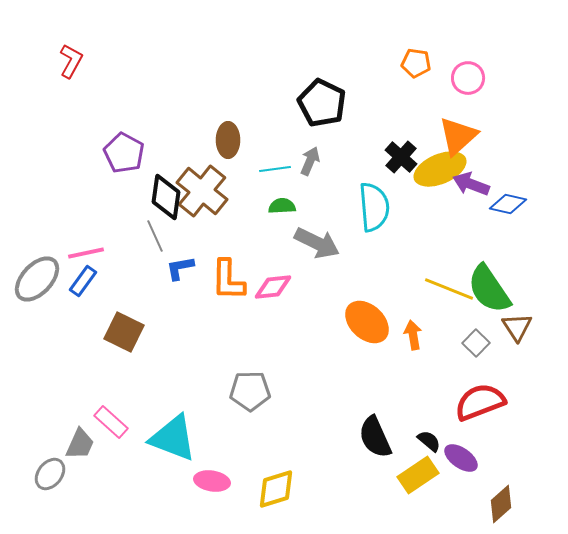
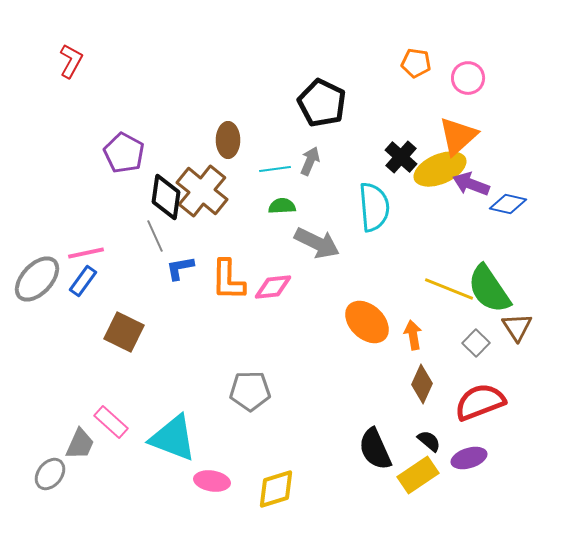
black semicircle at (375, 437): moved 12 px down
purple ellipse at (461, 458): moved 8 px right; rotated 52 degrees counterclockwise
brown diamond at (501, 504): moved 79 px left, 120 px up; rotated 24 degrees counterclockwise
